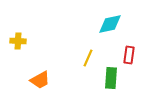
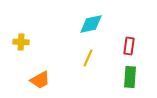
cyan diamond: moved 19 px left
yellow cross: moved 3 px right, 1 px down
red rectangle: moved 9 px up
green rectangle: moved 19 px right, 1 px up
